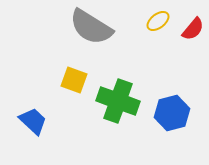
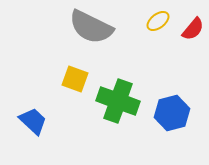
gray semicircle: rotated 6 degrees counterclockwise
yellow square: moved 1 px right, 1 px up
